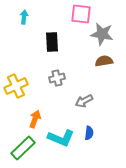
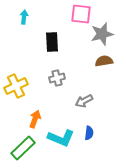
gray star: rotated 25 degrees counterclockwise
